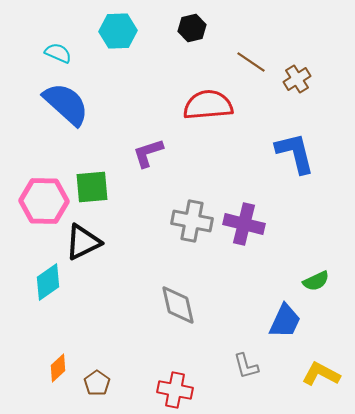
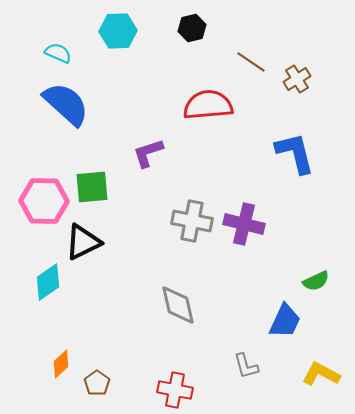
orange diamond: moved 3 px right, 4 px up
